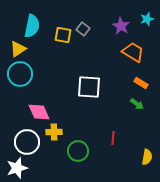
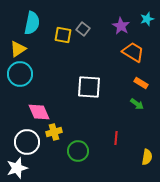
cyan semicircle: moved 3 px up
yellow cross: rotated 14 degrees counterclockwise
red line: moved 3 px right
